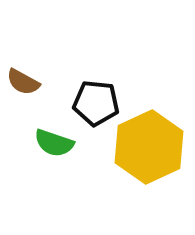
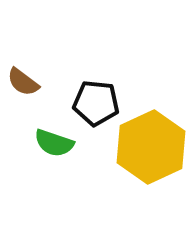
brown semicircle: rotated 8 degrees clockwise
yellow hexagon: moved 2 px right
